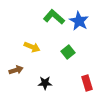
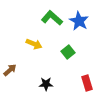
green L-shape: moved 2 px left, 1 px down
yellow arrow: moved 2 px right, 3 px up
brown arrow: moved 6 px left; rotated 24 degrees counterclockwise
black star: moved 1 px right, 1 px down
